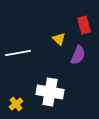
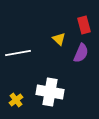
purple semicircle: moved 3 px right, 2 px up
yellow cross: moved 4 px up
